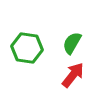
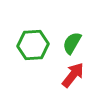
green hexagon: moved 6 px right, 3 px up; rotated 12 degrees counterclockwise
